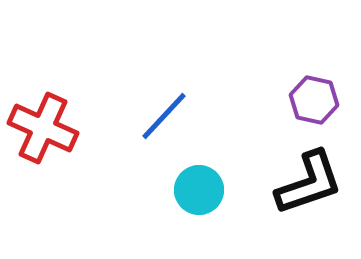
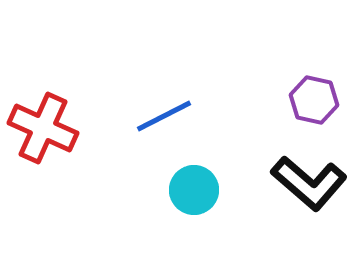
blue line: rotated 20 degrees clockwise
black L-shape: rotated 60 degrees clockwise
cyan circle: moved 5 px left
